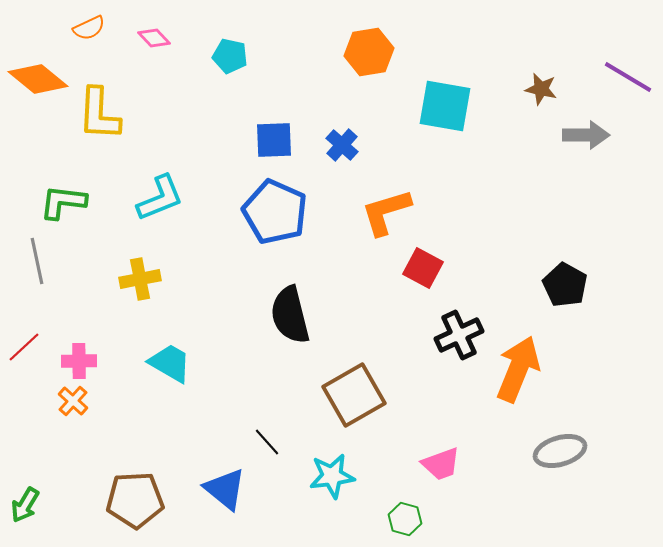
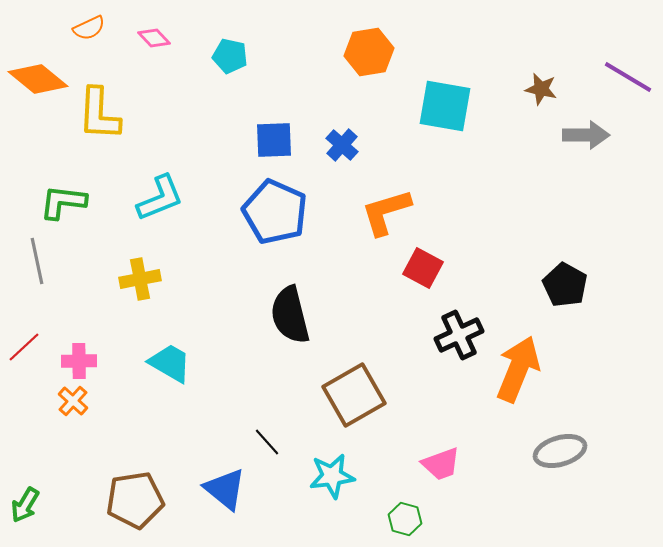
brown pentagon: rotated 6 degrees counterclockwise
